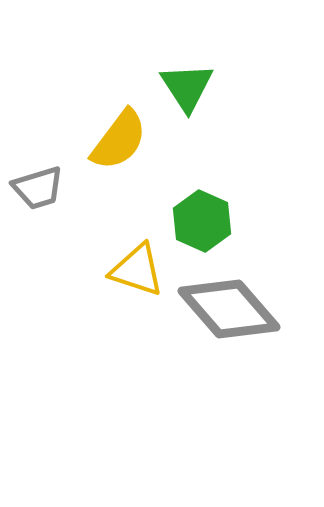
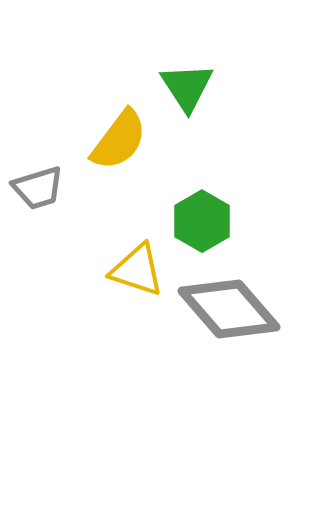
green hexagon: rotated 6 degrees clockwise
